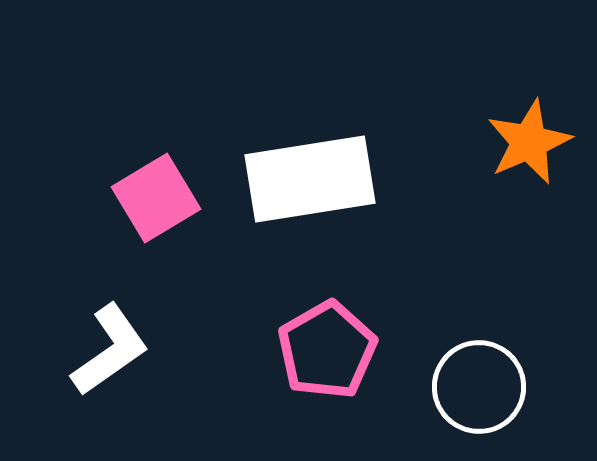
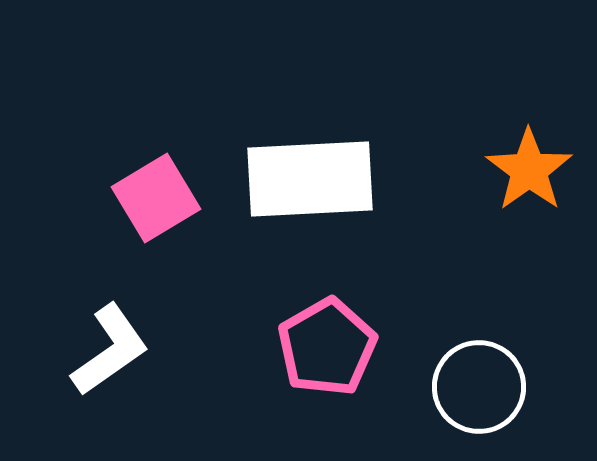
orange star: moved 28 px down; rotated 12 degrees counterclockwise
white rectangle: rotated 6 degrees clockwise
pink pentagon: moved 3 px up
